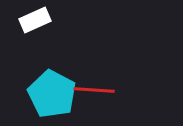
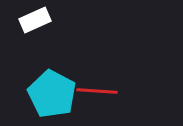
red line: moved 3 px right, 1 px down
